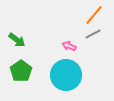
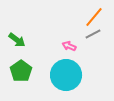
orange line: moved 2 px down
